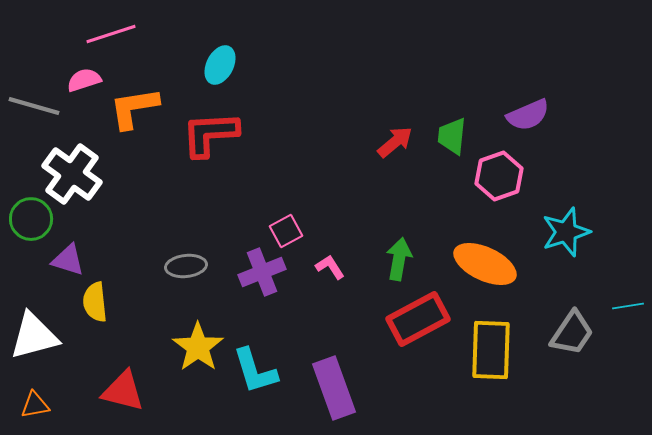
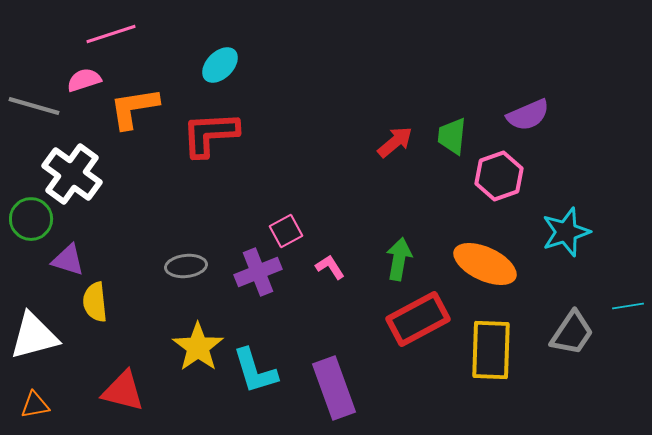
cyan ellipse: rotated 18 degrees clockwise
purple cross: moved 4 px left
